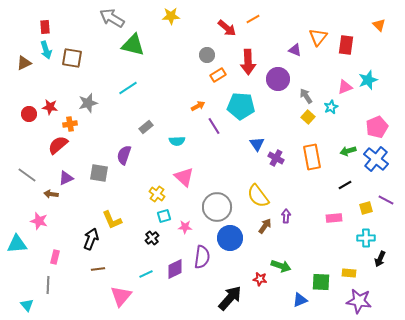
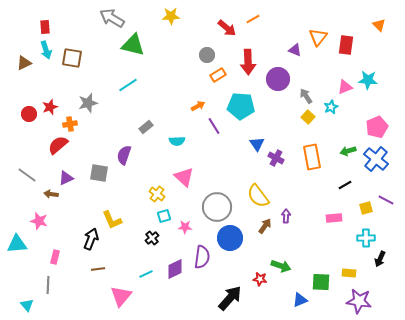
cyan star at (368, 80): rotated 24 degrees clockwise
cyan line at (128, 88): moved 3 px up
red star at (50, 107): rotated 28 degrees counterclockwise
